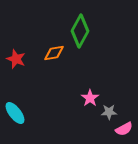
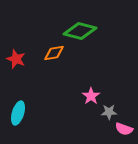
green diamond: rotated 76 degrees clockwise
pink star: moved 1 px right, 2 px up
cyan ellipse: moved 3 px right; rotated 55 degrees clockwise
pink semicircle: rotated 48 degrees clockwise
